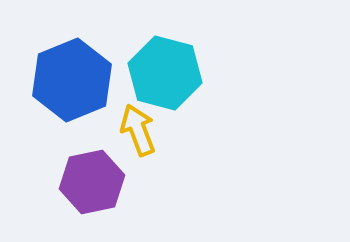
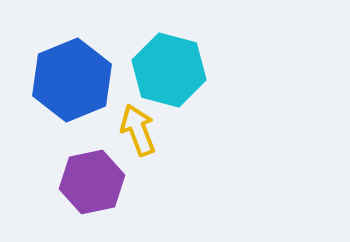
cyan hexagon: moved 4 px right, 3 px up
